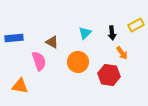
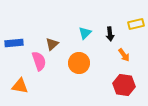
yellow rectangle: moved 1 px up; rotated 14 degrees clockwise
black arrow: moved 2 px left, 1 px down
blue rectangle: moved 5 px down
brown triangle: moved 2 px down; rotated 48 degrees clockwise
orange arrow: moved 2 px right, 2 px down
orange circle: moved 1 px right, 1 px down
red hexagon: moved 15 px right, 10 px down
